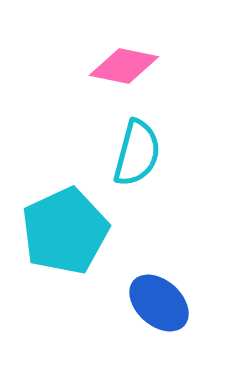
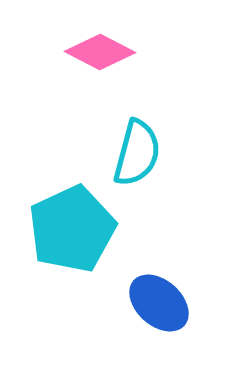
pink diamond: moved 24 px left, 14 px up; rotated 16 degrees clockwise
cyan pentagon: moved 7 px right, 2 px up
